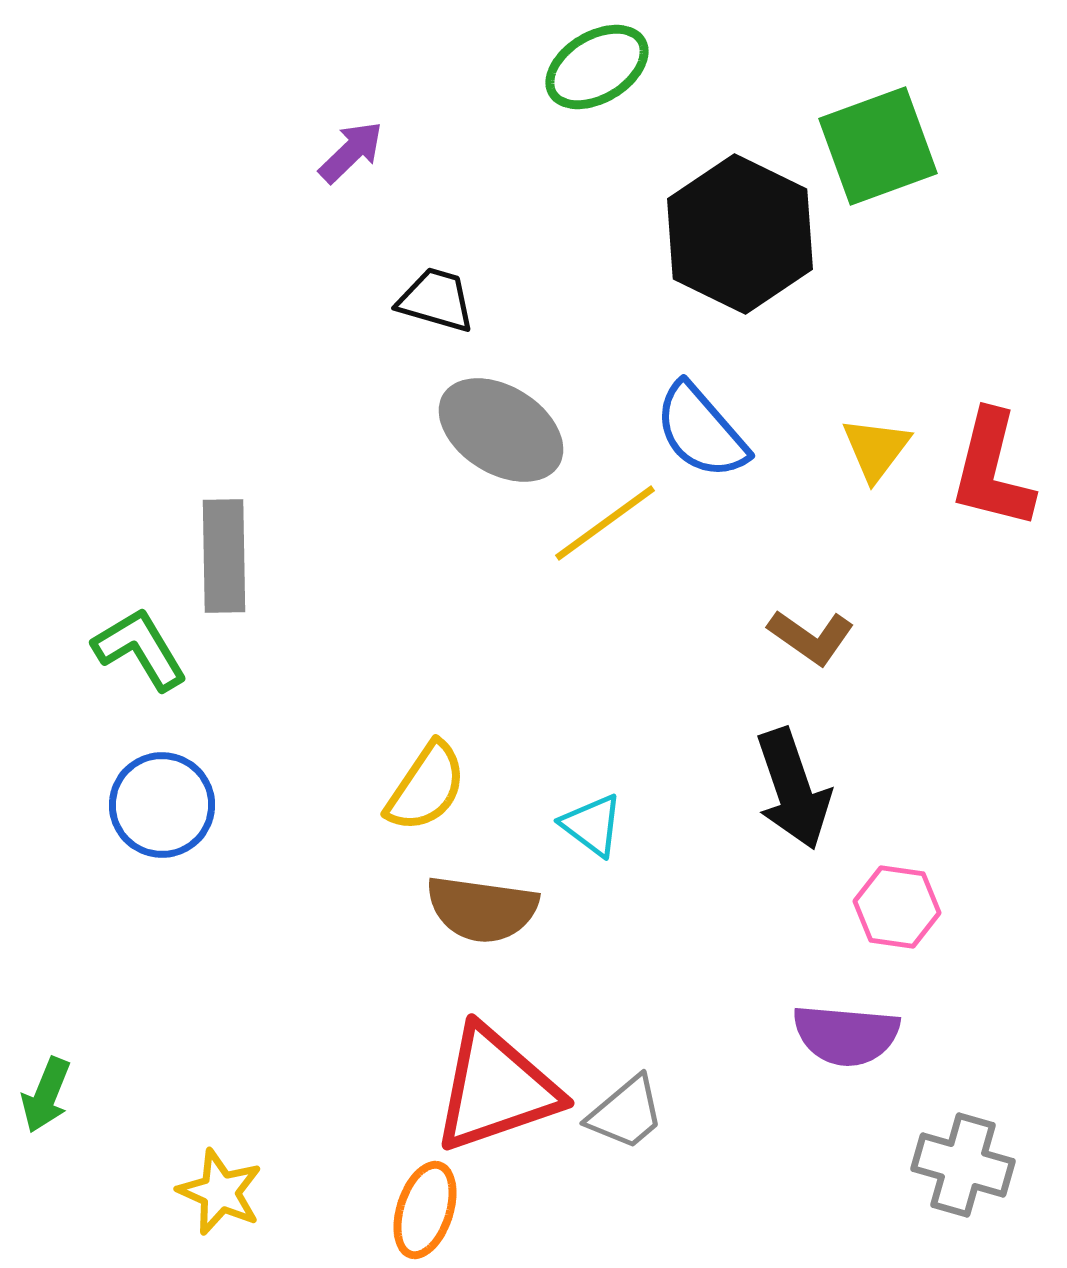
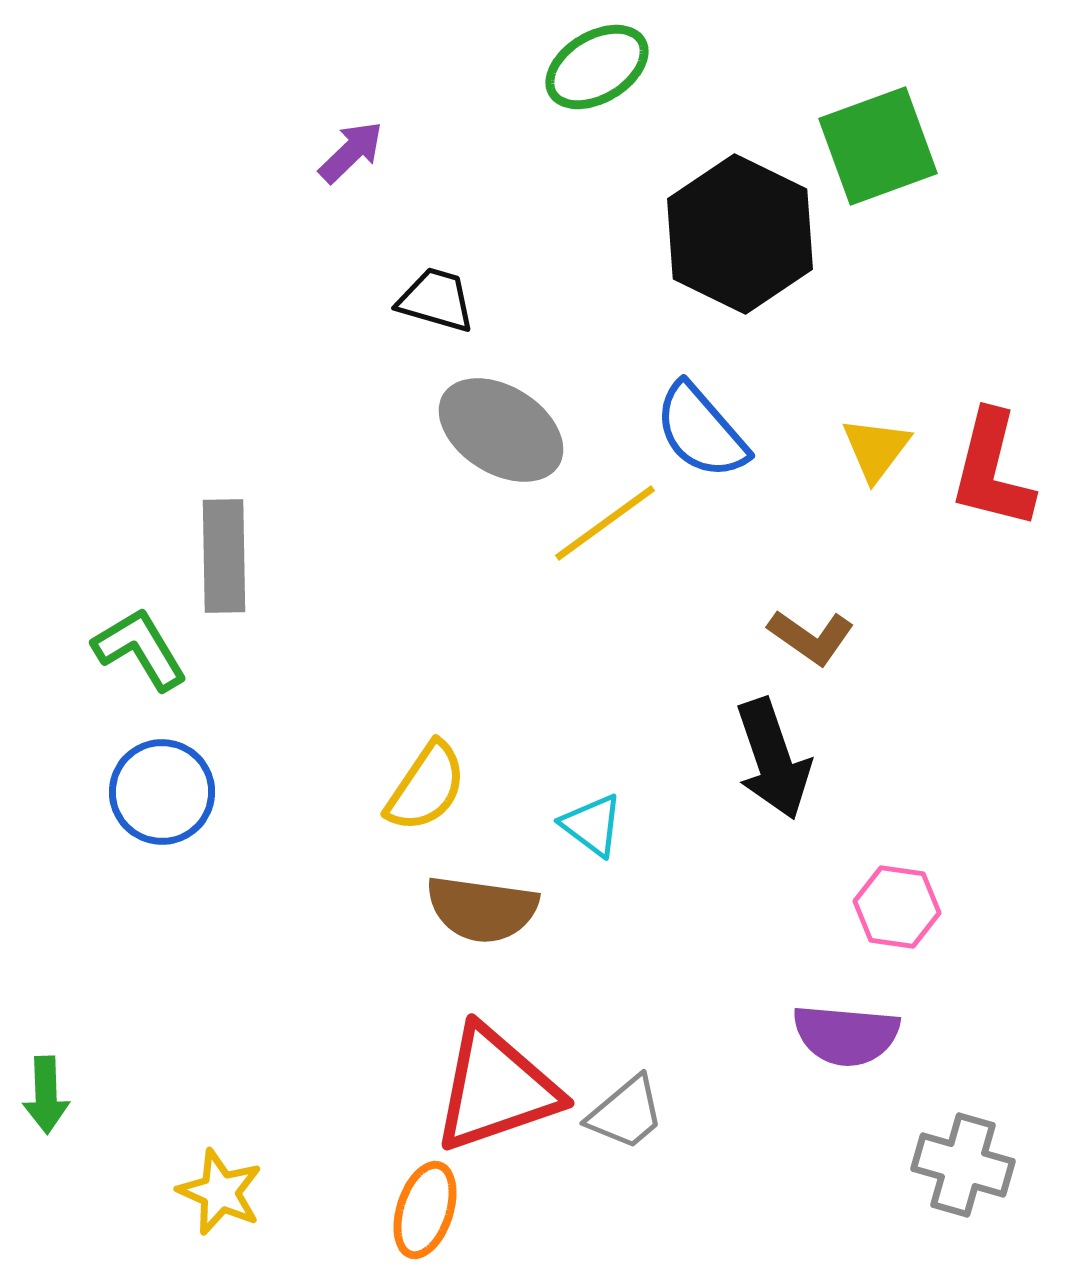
black arrow: moved 20 px left, 30 px up
blue circle: moved 13 px up
green arrow: rotated 24 degrees counterclockwise
